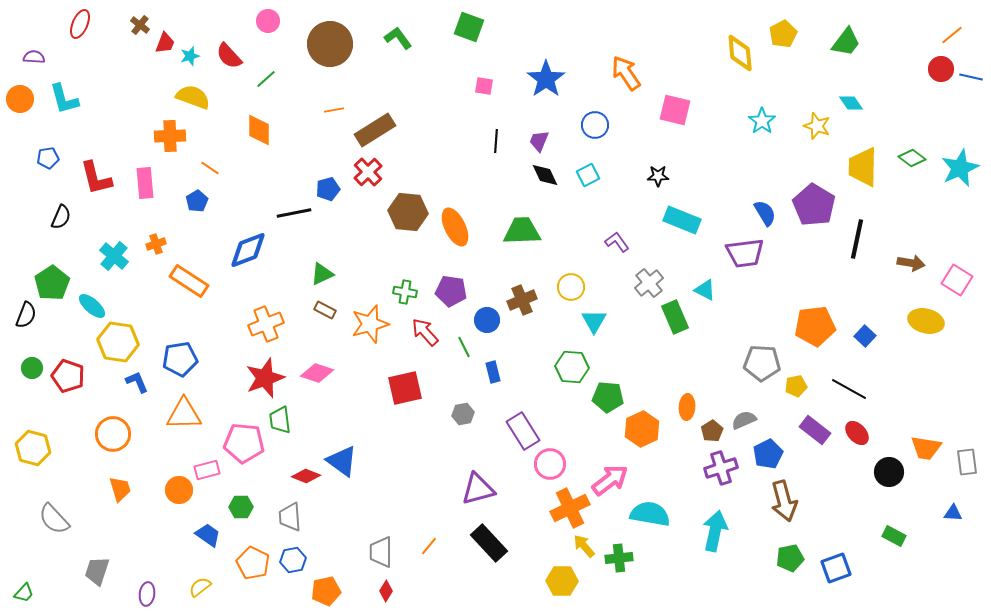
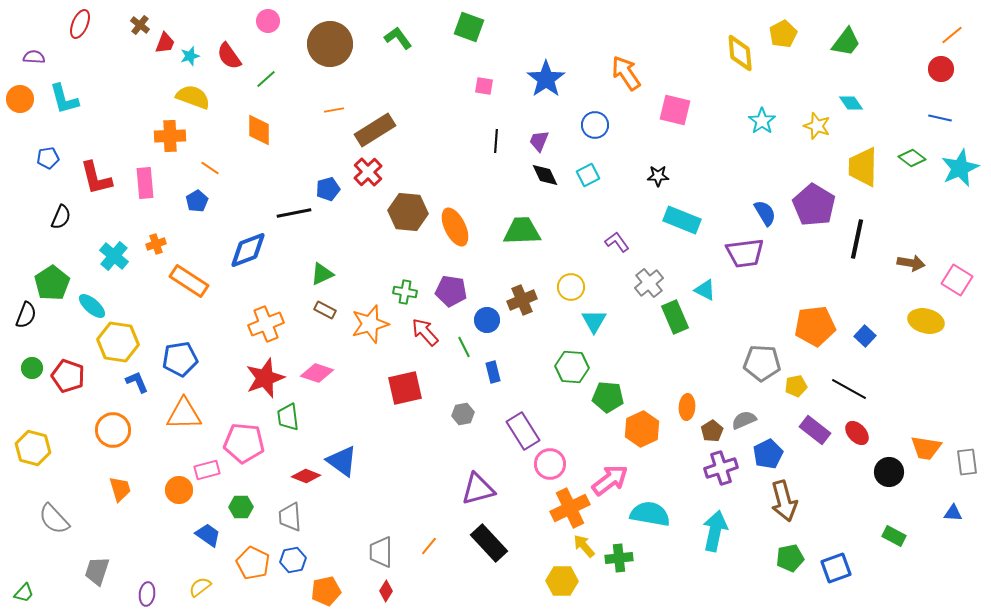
red semicircle at (229, 56): rotated 8 degrees clockwise
blue line at (971, 77): moved 31 px left, 41 px down
green trapezoid at (280, 420): moved 8 px right, 3 px up
orange circle at (113, 434): moved 4 px up
